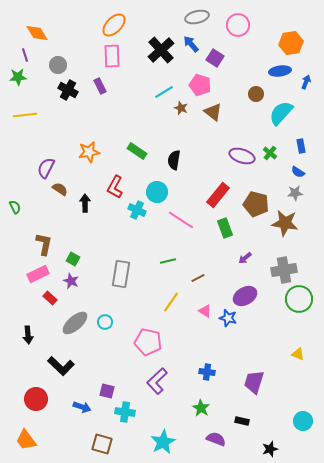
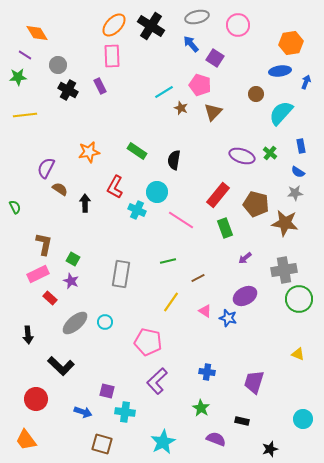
black cross at (161, 50): moved 10 px left, 24 px up; rotated 16 degrees counterclockwise
purple line at (25, 55): rotated 40 degrees counterclockwise
brown triangle at (213, 112): rotated 36 degrees clockwise
blue arrow at (82, 407): moved 1 px right, 5 px down
cyan circle at (303, 421): moved 2 px up
